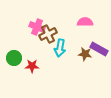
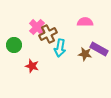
pink cross: rotated 21 degrees clockwise
green circle: moved 13 px up
red star: rotated 16 degrees clockwise
